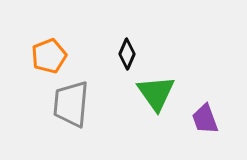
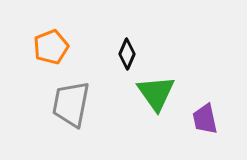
orange pentagon: moved 2 px right, 9 px up
gray trapezoid: rotated 6 degrees clockwise
purple trapezoid: rotated 8 degrees clockwise
